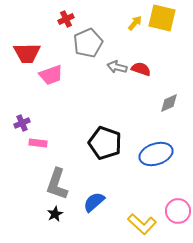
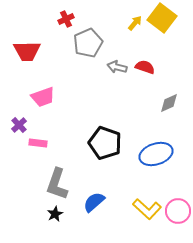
yellow square: rotated 24 degrees clockwise
red trapezoid: moved 2 px up
red semicircle: moved 4 px right, 2 px up
pink trapezoid: moved 8 px left, 22 px down
purple cross: moved 3 px left, 2 px down; rotated 21 degrees counterclockwise
yellow L-shape: moved 5 px right, 15 px up
